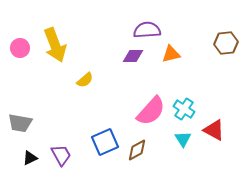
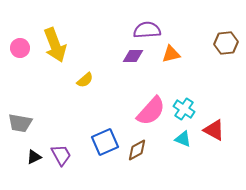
cyan triangle: rotated 36 degrees counterclockwise
black triangle: moved 4 px right, 1 px up
